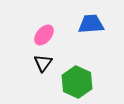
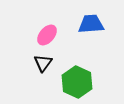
pink ellipse: moved 3 px right
